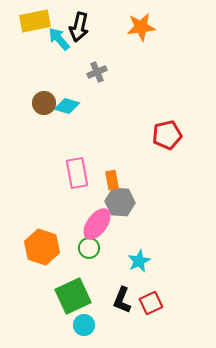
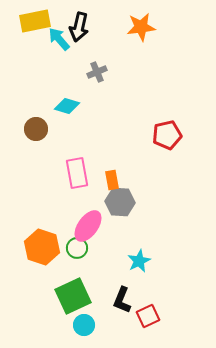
brown circle: moved 8 px left, 26 px down
pink ellipse: moved 9 px left, 2 px down
green circle: moved 12 px left
red square: moved 3 px left, 13 px down
